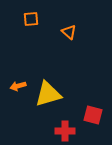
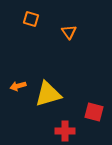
orange square: rotated 21 degrees clockwise
orange triangle: rotated 14 degrees clockwise
red square: moved 1 px right, 3 px up
